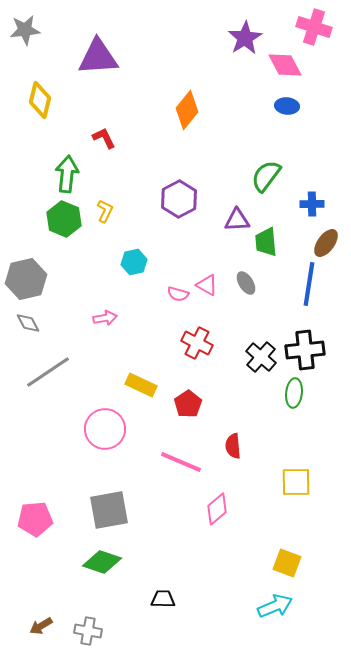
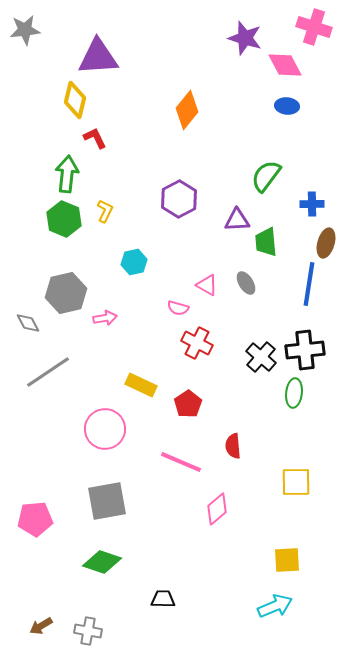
purple star at (245, 38): rotated 24 degrees counterclockwise
yellow diamond at (40, 100): moved 35 px right
red L-shape at (104, 138): moved 9 px left
brown ellipse at (326, 243): rotated 20 degrees counterclockwise
gray hexagon at (26, 279): moved 40 px right, 14 px down
pink semicircle at (178, 294): moved 14 px down
gray square at (109, 510): moved 2 px left, 9 px up
yellow square at (287, 563): moved 3 px up; rotated 24 degrees counterclockwise
